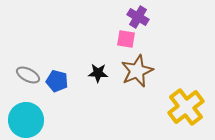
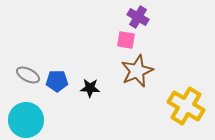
pink square: moved 1 px down
black star: moved 8 px left, 15 px down
blue pentagon: rotated 15 degrees counterclockwise
yellow cross: moved 1 px up; rotated 21 degrees counterclockwise
